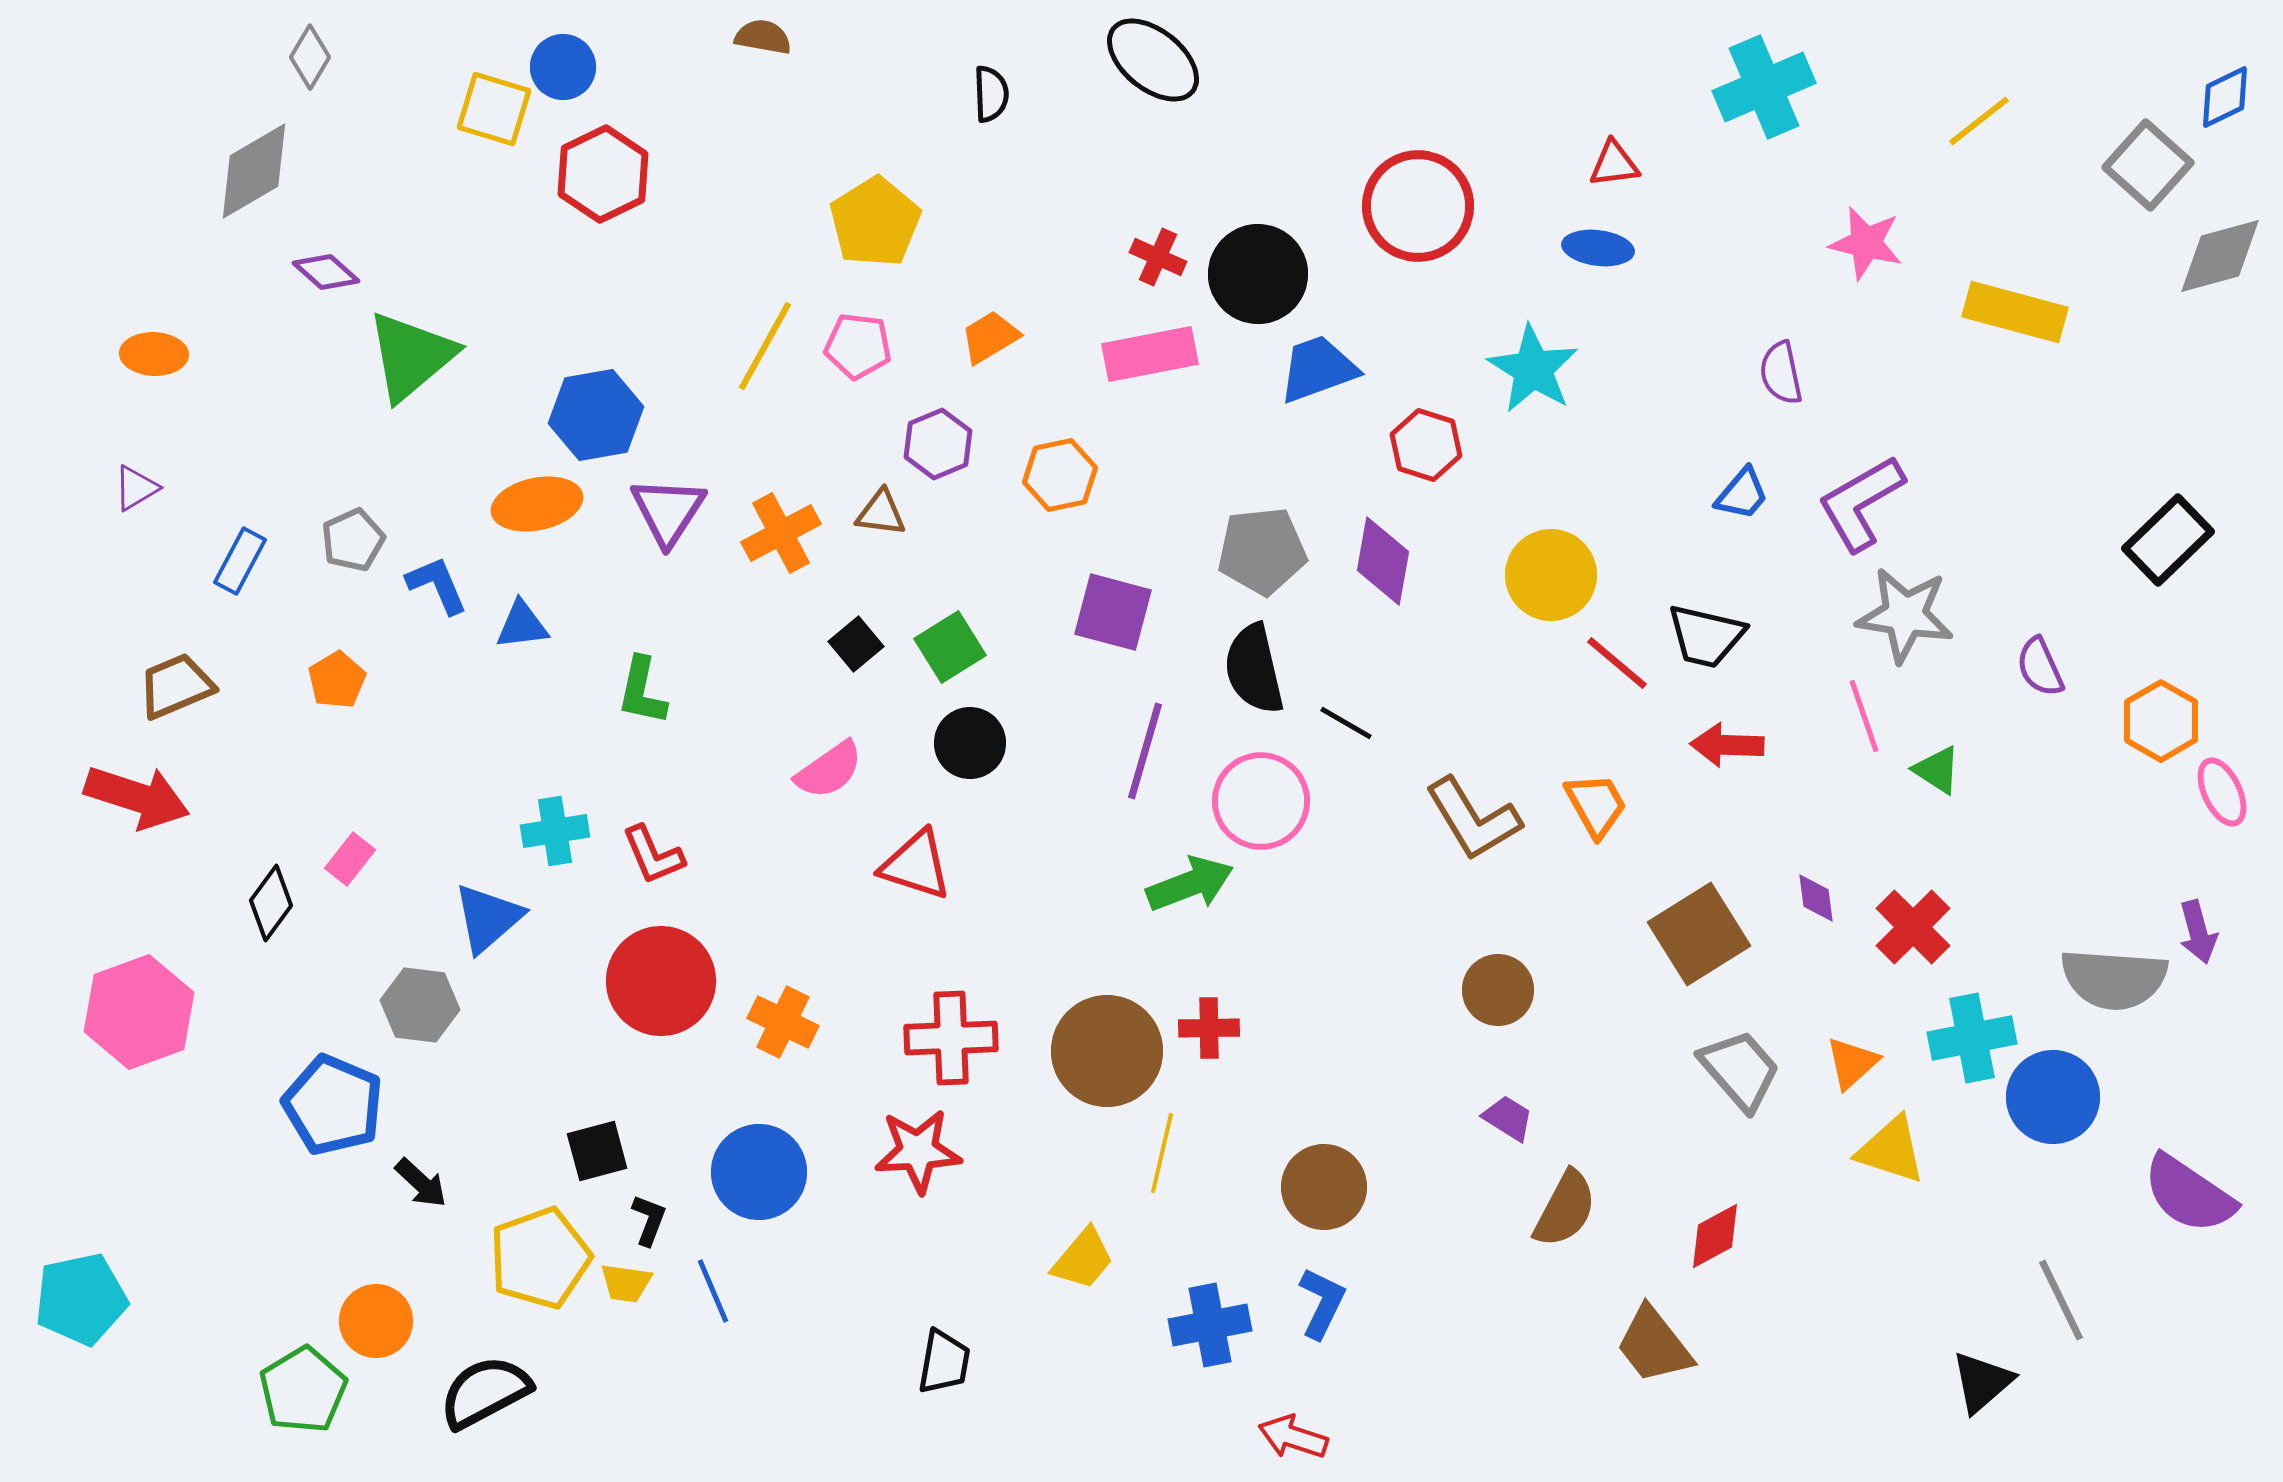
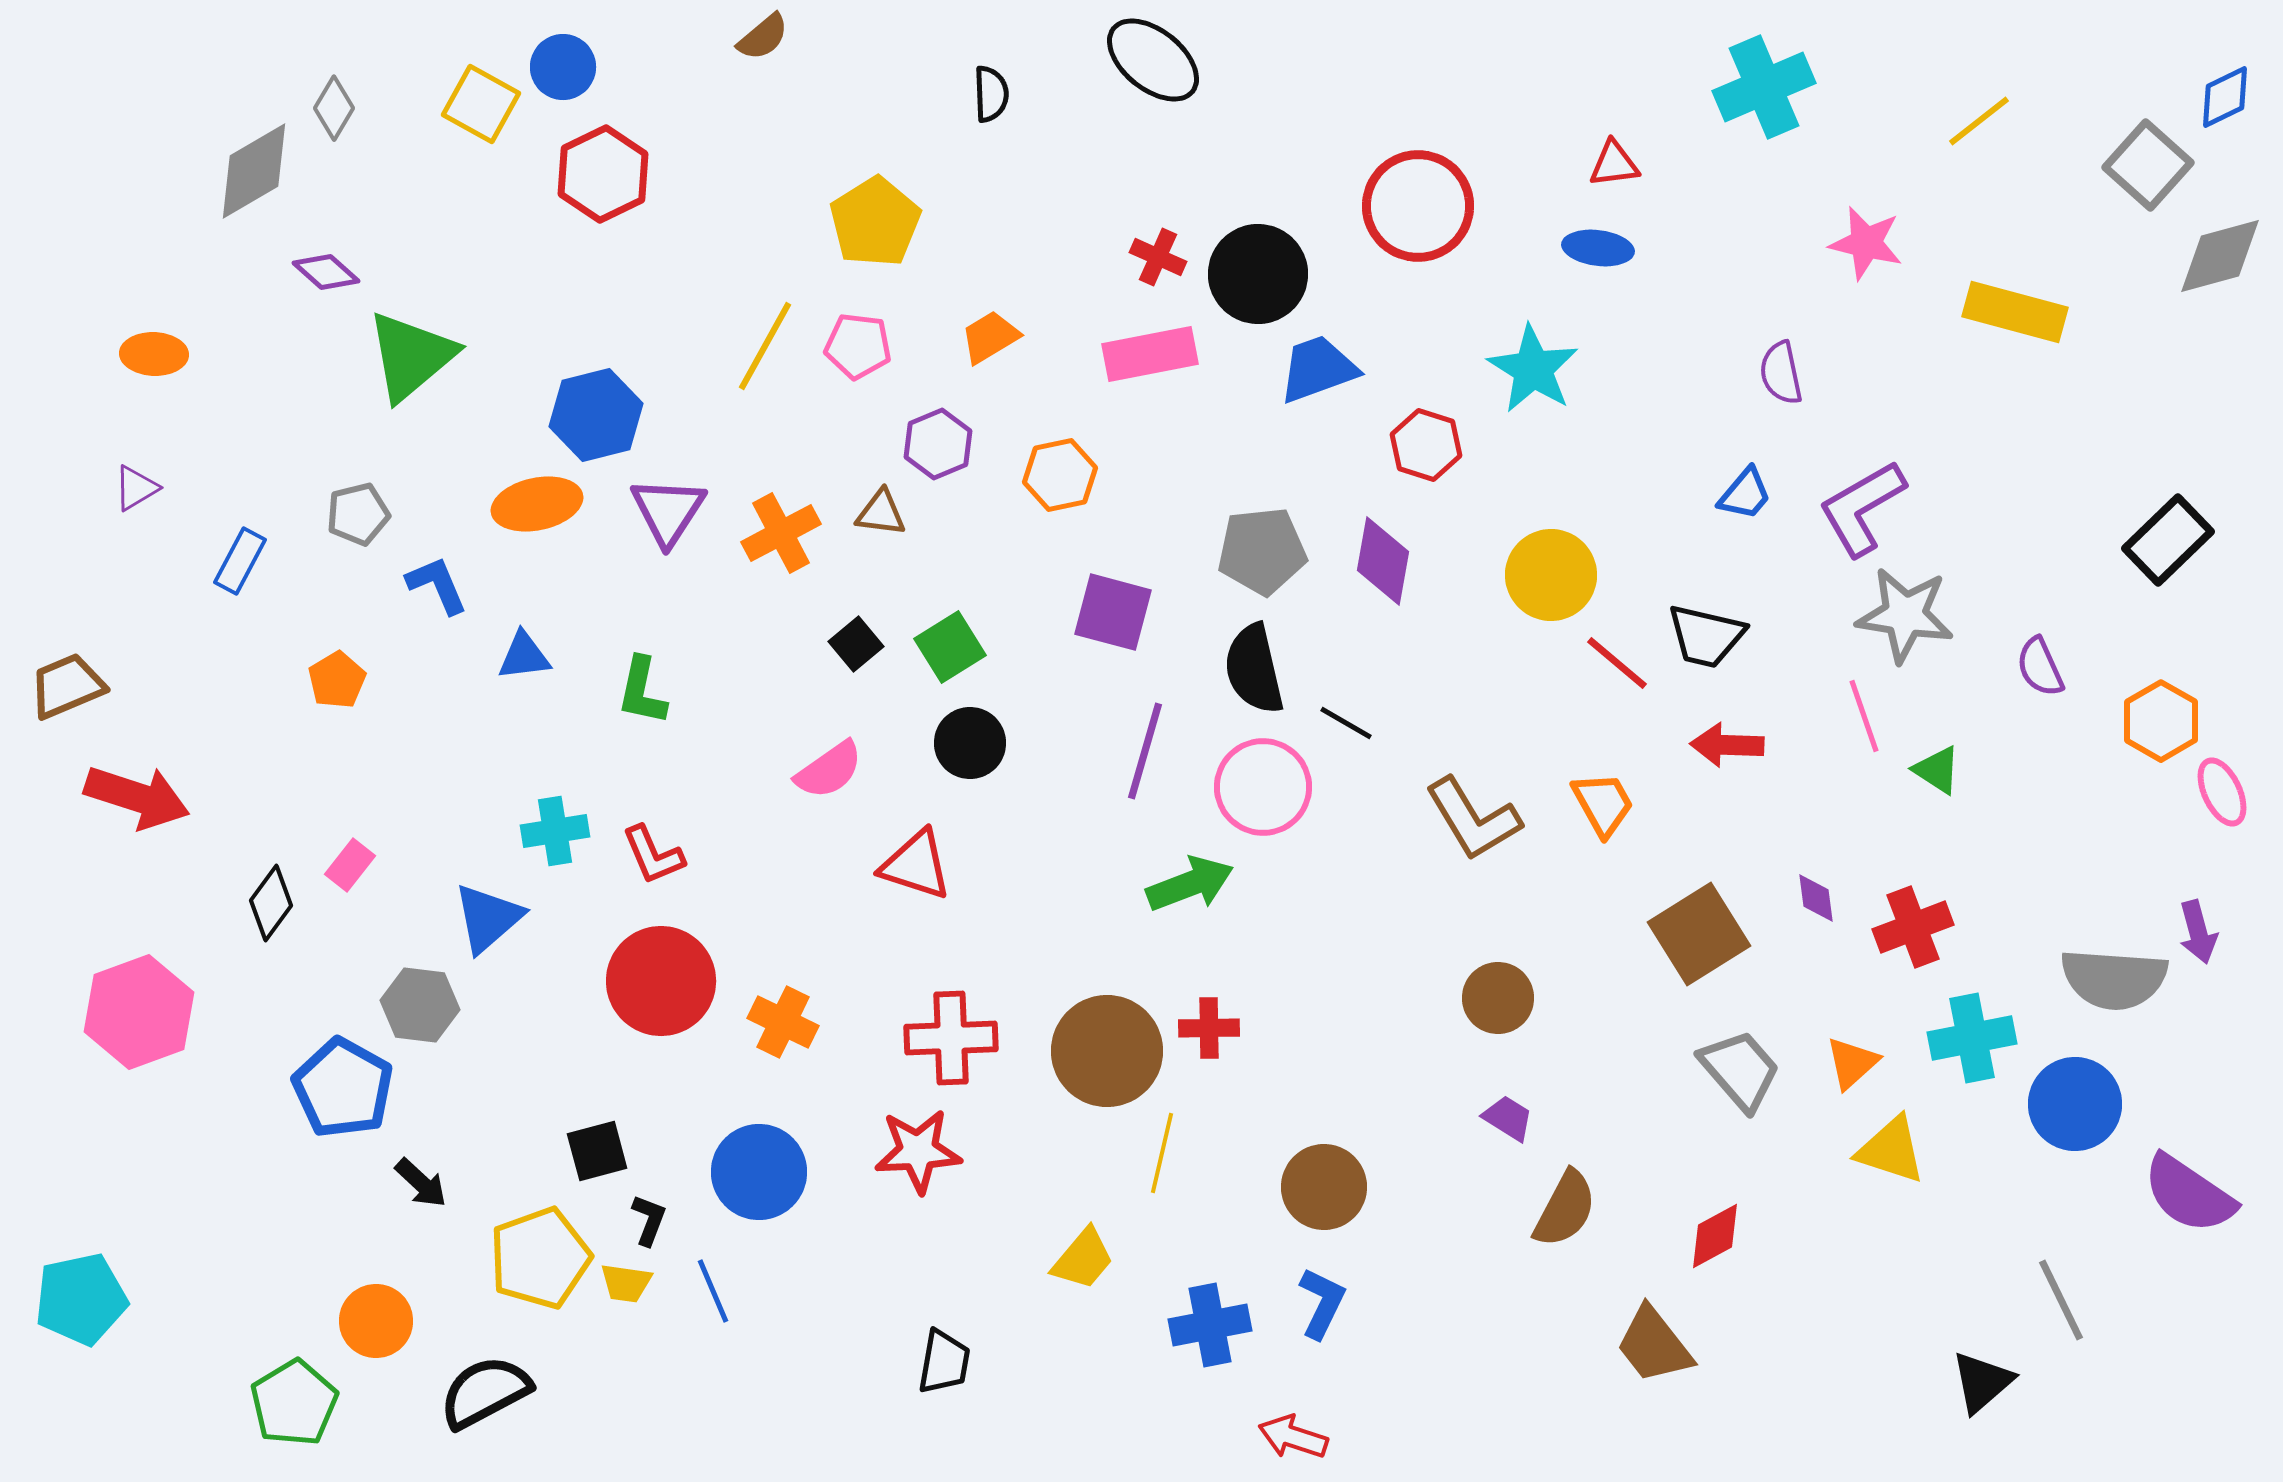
brown semicircle at (763, 37): rotated 130 degrees clockwise
gray diamond at (310, 57): moved 24 px right, 51 px down
yellow square at (494, 109): moved 13 px left, 5 px up; rotated 12 degrees clockwise
blue hexagon at (596, 415): rotated 4 degrees counterclockwise
blue trapezoid at (1742, 494): moved 3 px right
purple L-shape at (1861, 503): moved 1 px right, 5 px down
gray pentagon at (353, 540): moved 5 px right, 26 px up; rotated 10 degrees clockwise
blue triangle at (522, 625): moved 2 px right, 31 px down
brown trapezoid at (176, 686): moved 109 px left
pink circle at (1261, 801): moved 2 px right, 14 px up
orange trapezoid at (1596, 805): moved 7 px right, 1 px up
pink rectangle at (350, 859): moved 6 px down
red cross at (1913, 927): rotated 24 degrees clockwise
brown circle at (1498, 990): moved 8 px down
blue circle at (2053, 1097): moved 22 px right, 7 px down
blue pentagon at (333, 1105): moved 10 px right, 17 px up; rotated 6 degrees clockwise
green pentagon at (303, 1390): moved 9 px left, 13 px down
